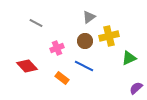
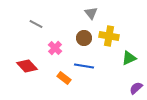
gray triangle: moved 2 px right, 4 px up; rotated 32 degrees counterclockwise
gray line: moved 1 px down
yellow cross: rotated 24 degrees clockwise
brown circle: moved 1 px left, 3 px up
pink cross: moved 2 px left; rotated 24 degrees counterclockwise
blue line: rotated 18 degrees counterclockwise
orange rectangle: moved 2 px right
